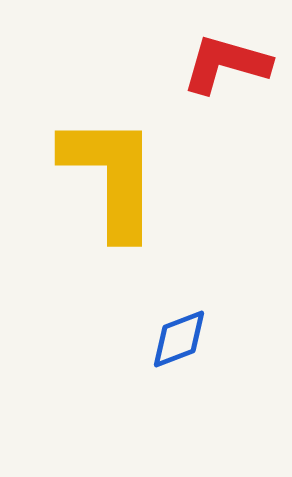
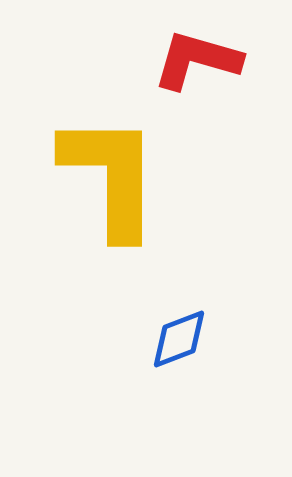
red L-shape: moved 29 px left, 4 px up
